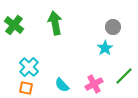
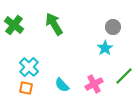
green arrow: moved 1 px left, 1 px down; rotated 20 degrees counterclockwise
